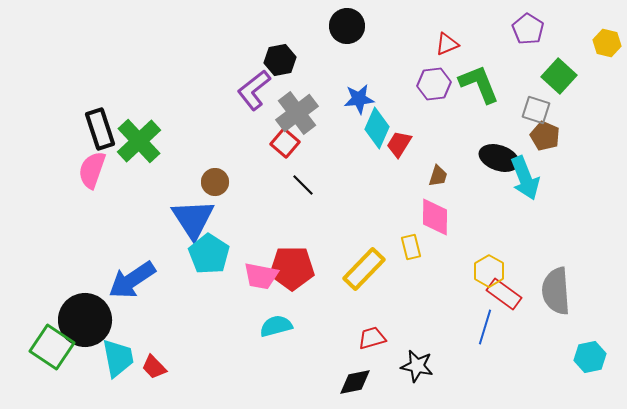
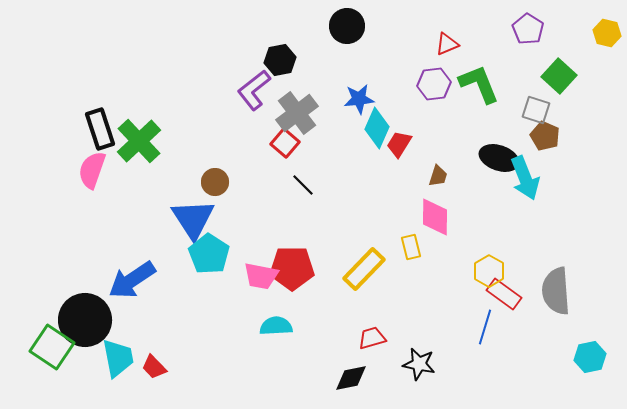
yellow hexagon at (607, 43): moved 10 px up
cyan semicircle at (276, 326): rotated 12 degrees clockwise
black star at (417, 366): moved 2 px right, 2 px up
black diamond at (355, 382): moved 4 px left, 4 px up
